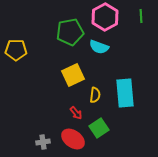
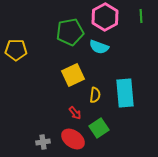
red arrow: moved 1 px left
